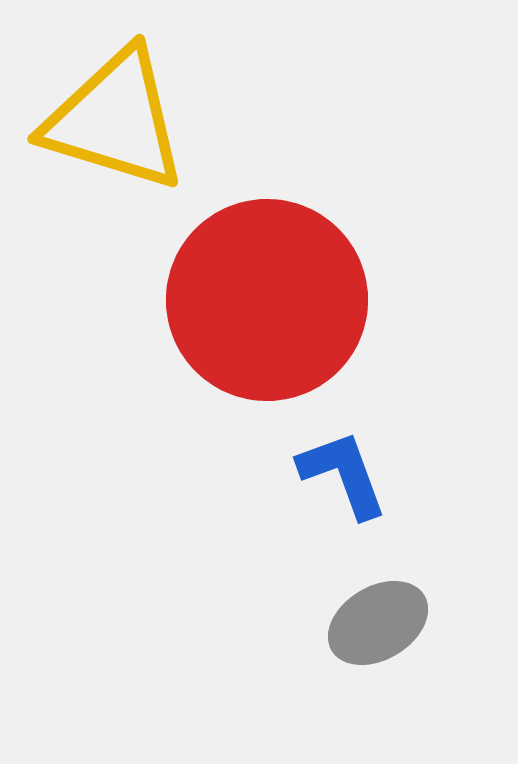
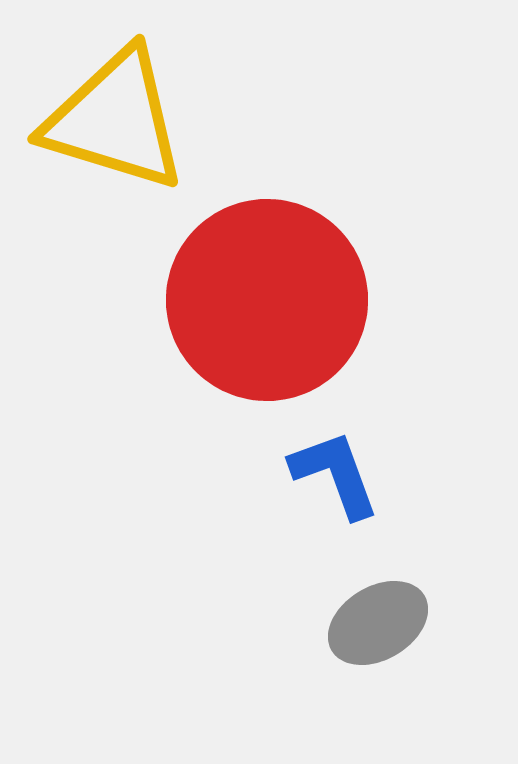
blue L-shape: moved 8 px left
